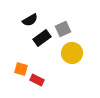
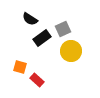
black semicircle: moved 1 px up; rotated 63 degrees clockwise
yellow circle: moved 1 px left, 2 px up
orange square: moved 1 px left, 2 px up
red rectangle: rotated 16 degrees clockwise
